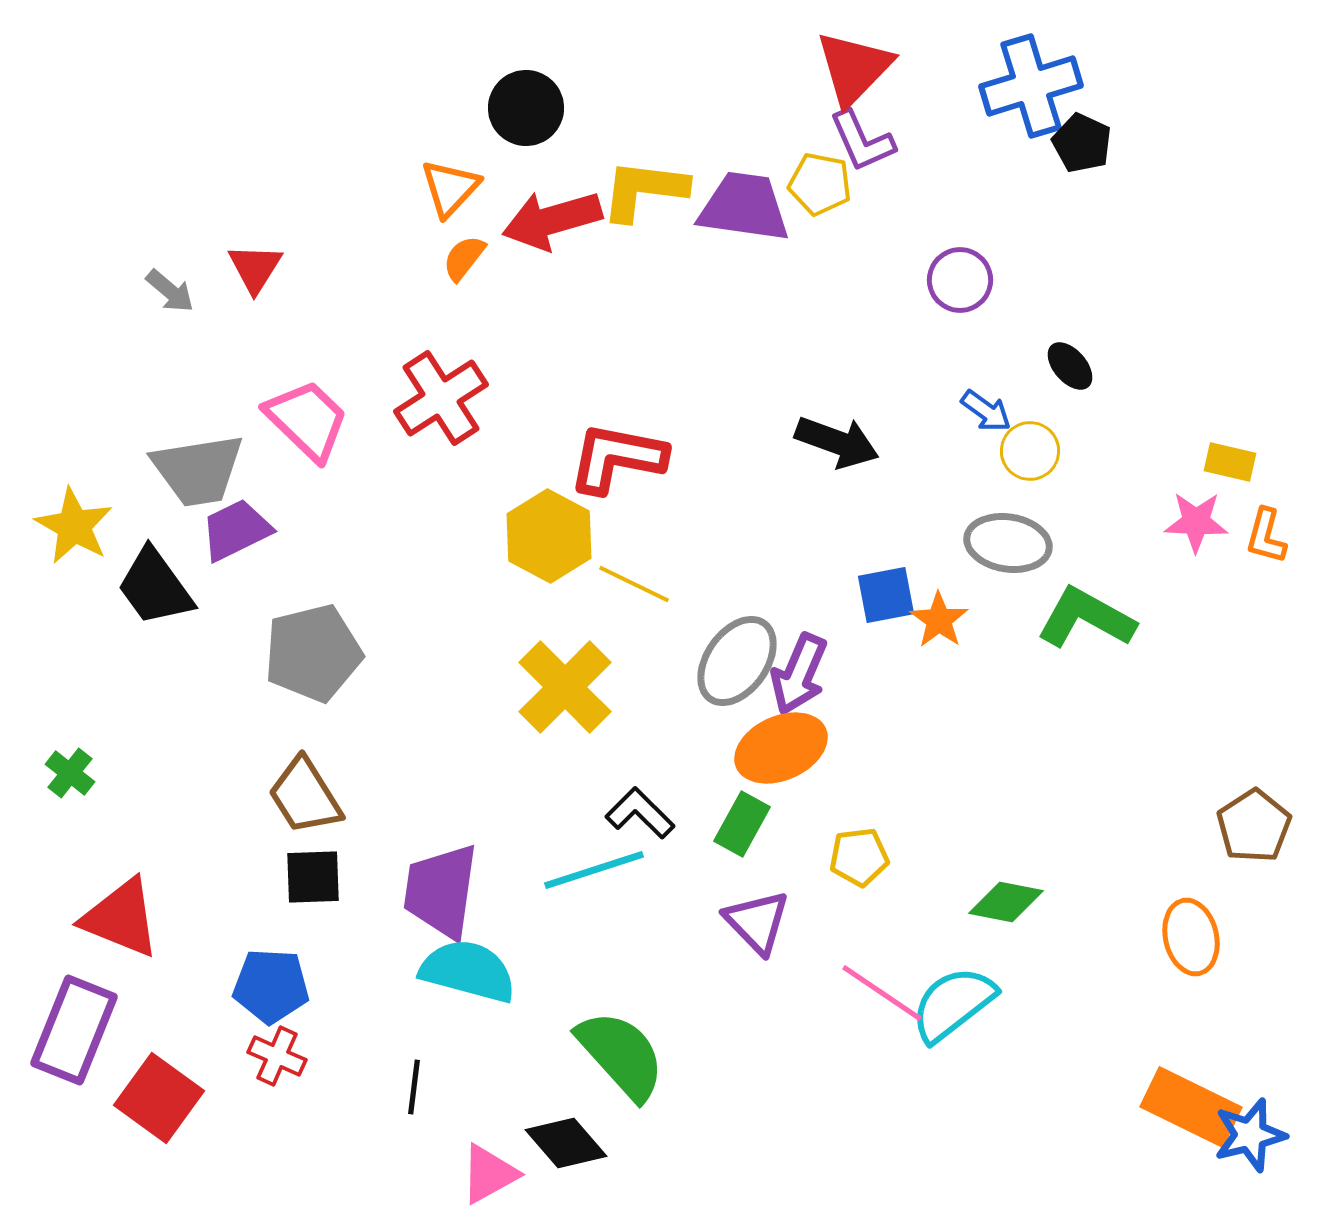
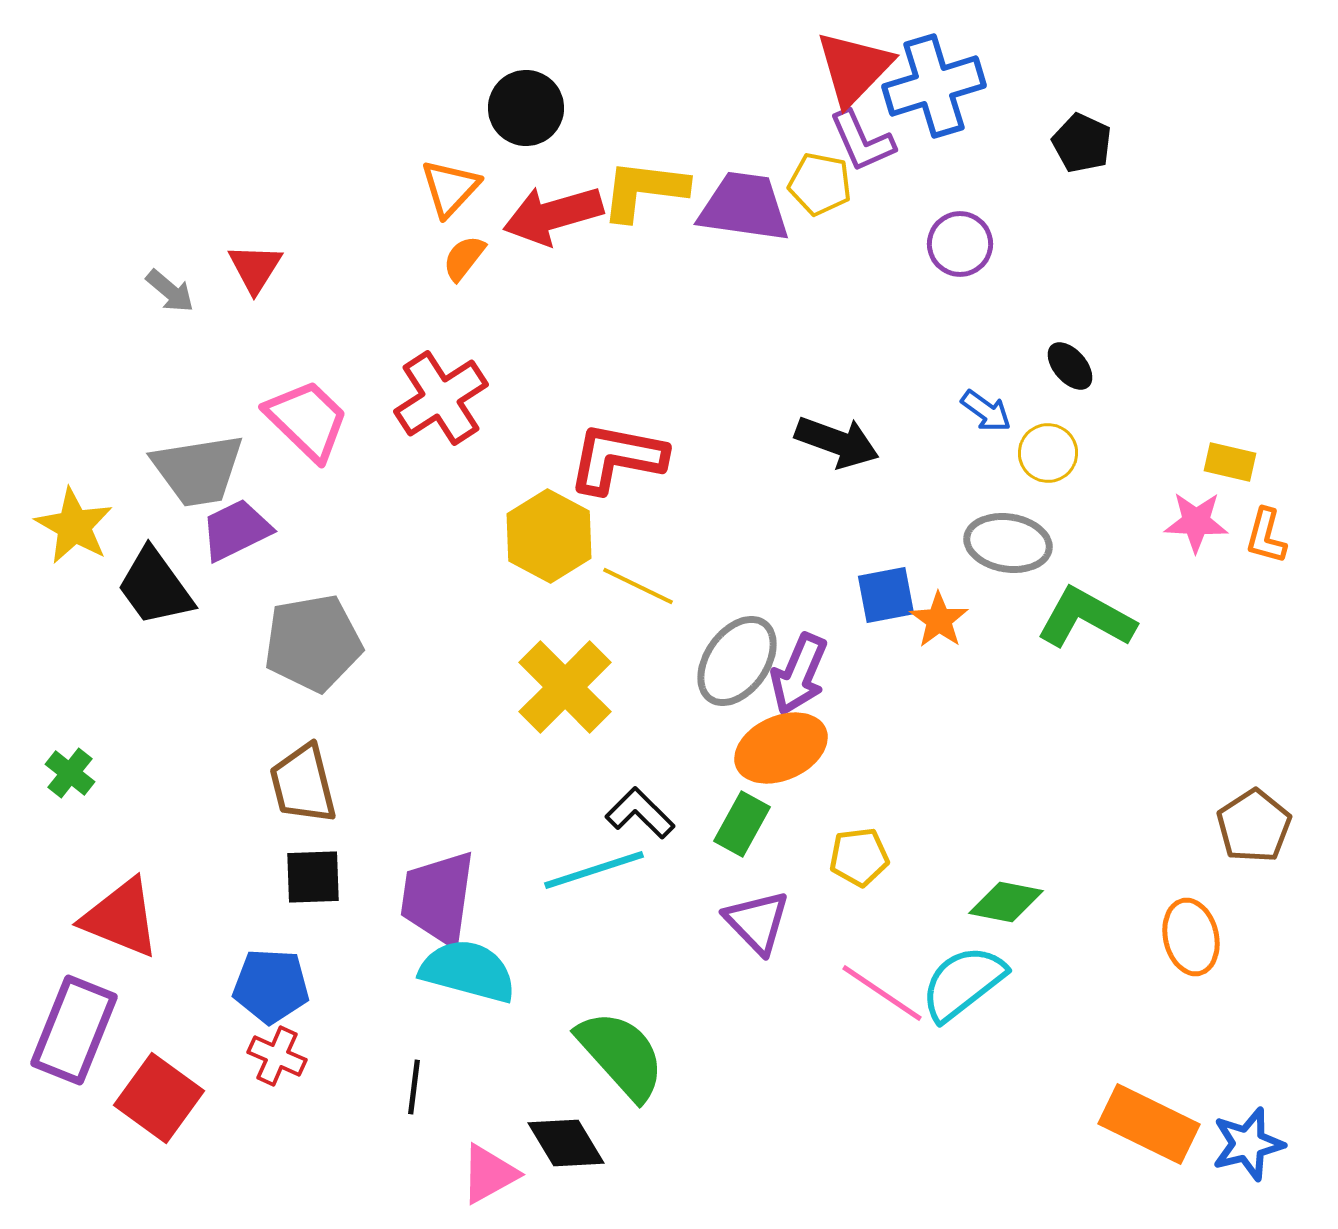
blue cross at (1031, 86): moved 97 px left
red arrow at (552, 220): moved 1 px right, 5 px up
purple circle at (960, 280): moved 36 px up
yellow circle at (1030, 451): moved 18 px right, 2 px down
yellow line at (634, 584): moved 4 px right, 2 px down
gray pentagon at (313, 653): moved 10 px up; rotated 4 degrees clockwise
brown trapezoid at (305, 796): moved 2 px left, 12 px up; rotated 18 degrees clockwise
purple trapezoid at (441, 891): moved 3 px left, 7 px down
cyan semicircle at (953, 1004): moved 10 px right, 21 px up
orange rectangle at (1191, 1107): moved 42 px left, 17 px down
blue star at (1250, 1135): moved 2 px left, 9 px down
black diamond at (566, 1143): rotated 10 degrees clockwise
